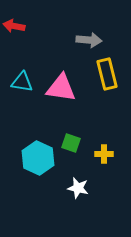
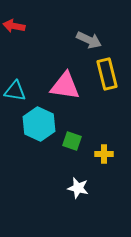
gray arrow: rotated 20 degrees clockwise
cyan triangle: moved 7 px left, 9 px down
pink triangle: moved 4 px right, 2 px up
green square: moved 1 px right, 2 px up
cyan hexagon: moved 1 px right, 34 px up
